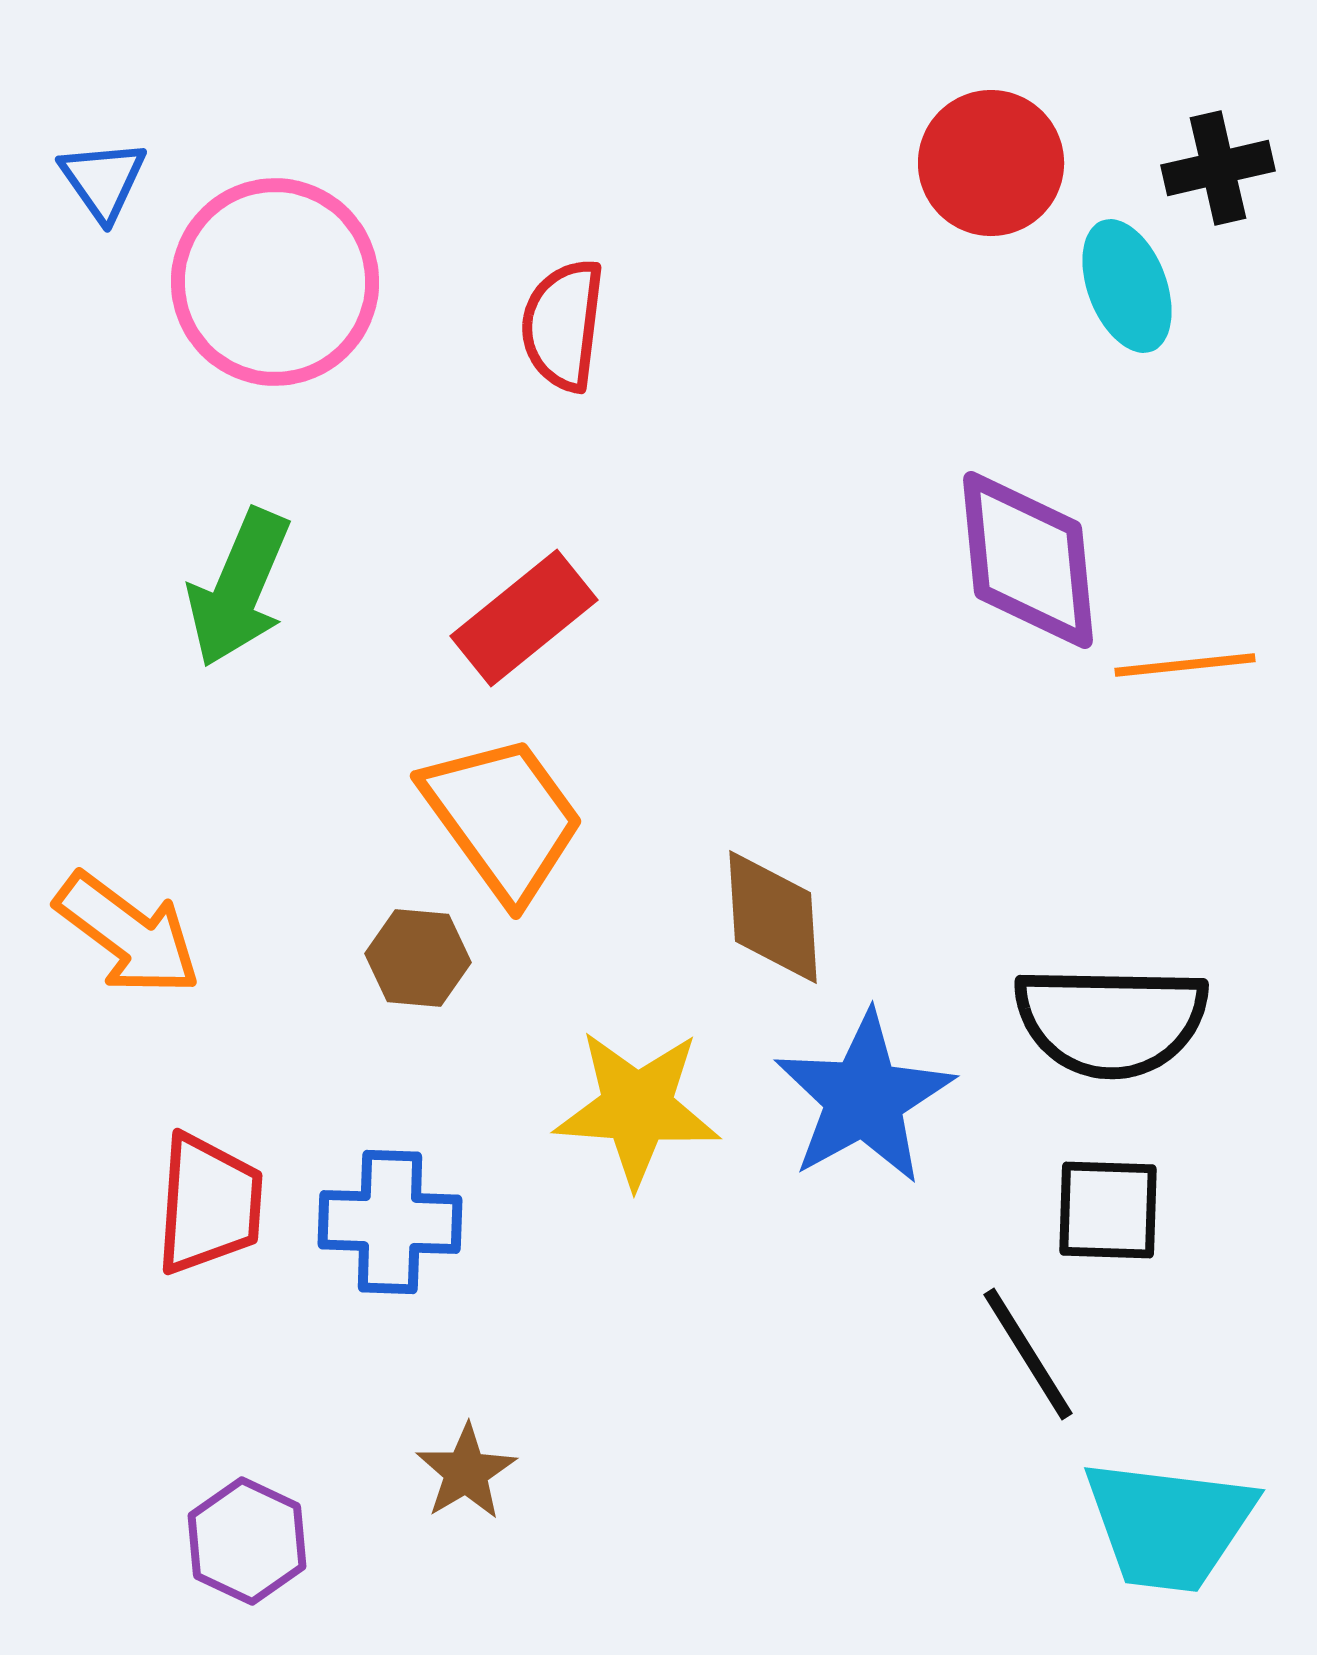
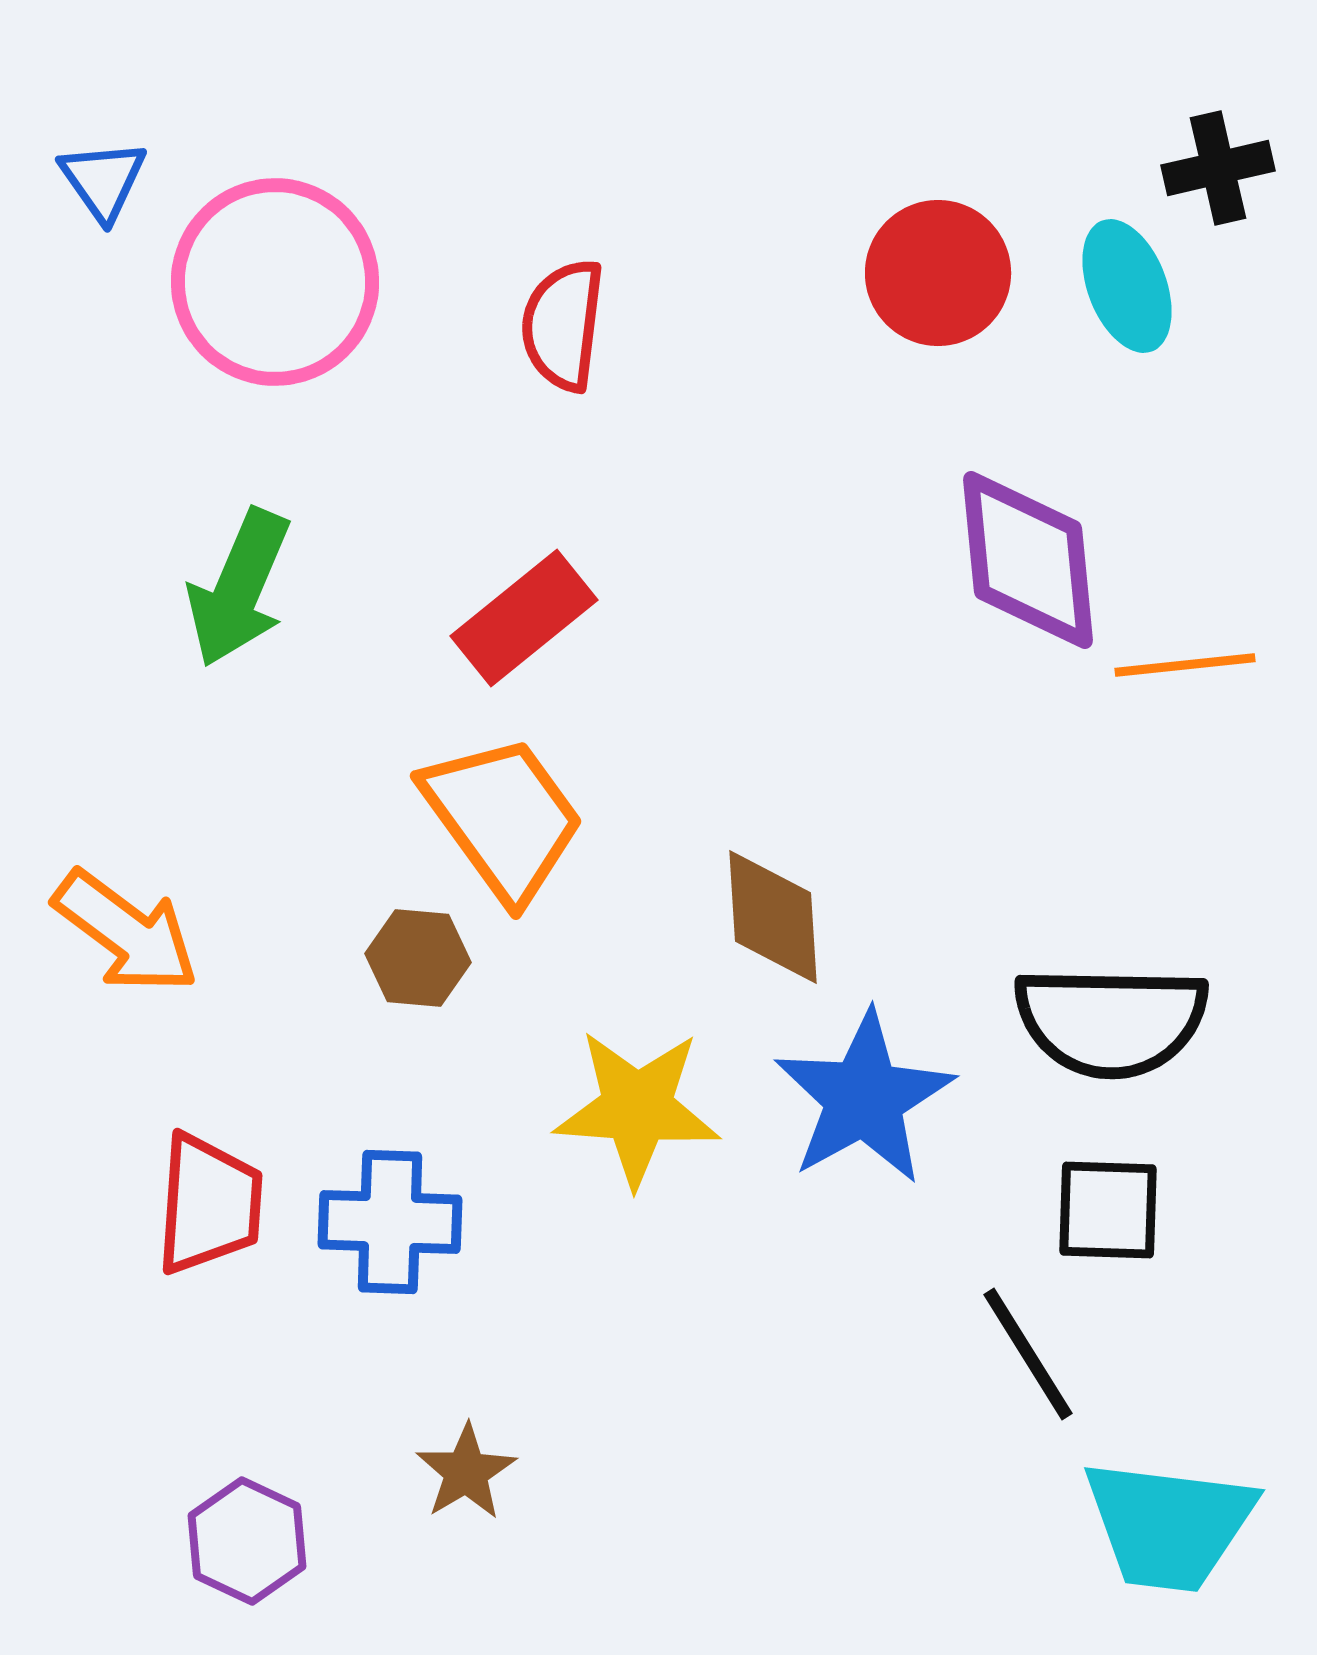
red circle: moved 53 px left, 110 px down
orange arrow: moved 2 px left, 2 px up
